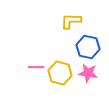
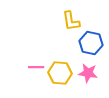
yellow L-shape: rotated 100 degrees counterclockwise
blue hexagon: moved 3 px right, 4 px up
yellow hexagon: rotated 10 degrees counterclockwise
